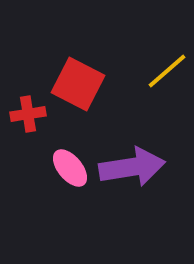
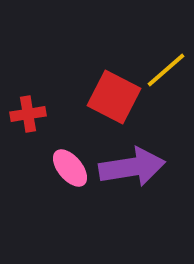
yellow line: moved 1 px left, 1 px up
red square: moved 36 px right, 13 px down
